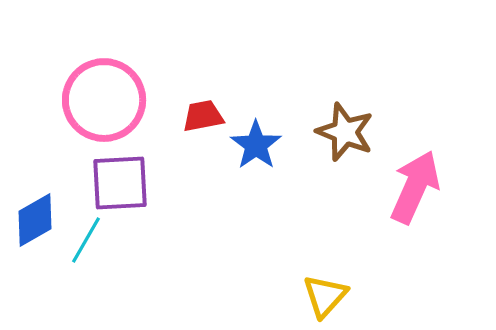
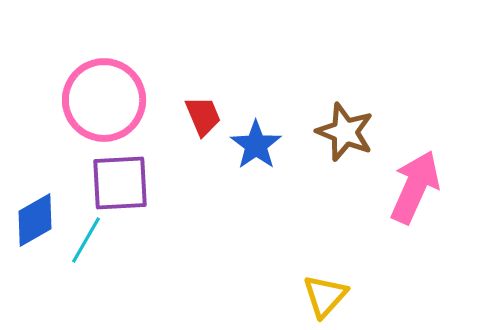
red trapezoid: rotated 78 degrees clockwise
